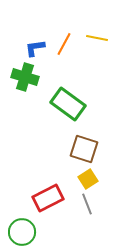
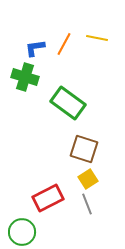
green rectangle: moved 1 px up
